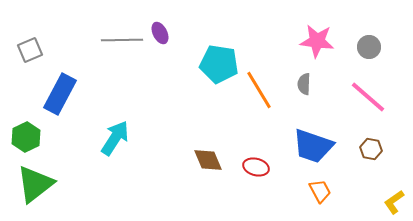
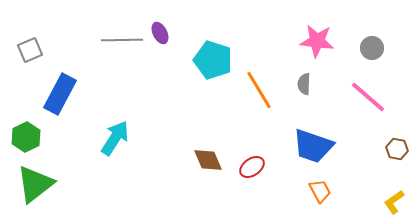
gray circle: moved 3 px right, 1 px down
cyan pentagon: moved 6 px left, 4 px up; rotated 9 degrees clockwise
brown hexagon: moved 26 px right
red ellipse: moved 4 px left; rotated 50 degrees counterclockwise
